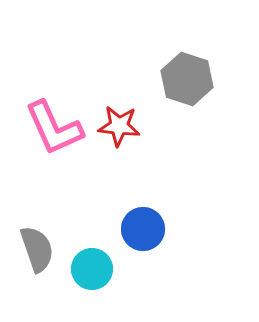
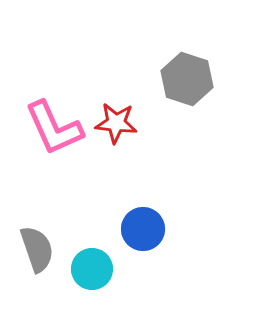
red star: moved 3 px left, 3 px up
